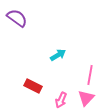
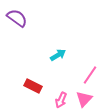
pink line: rotated 24 degrees clockwise
pink triangle: moved 2 px left, 1 px down
